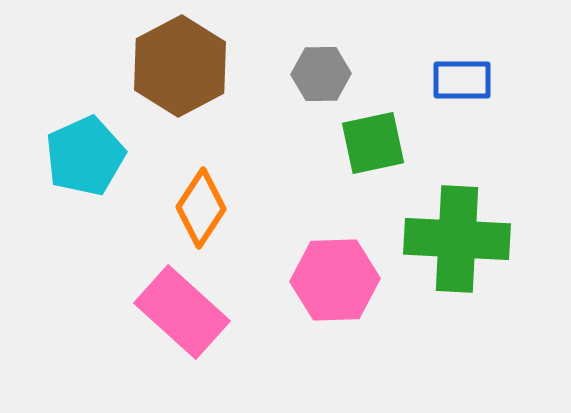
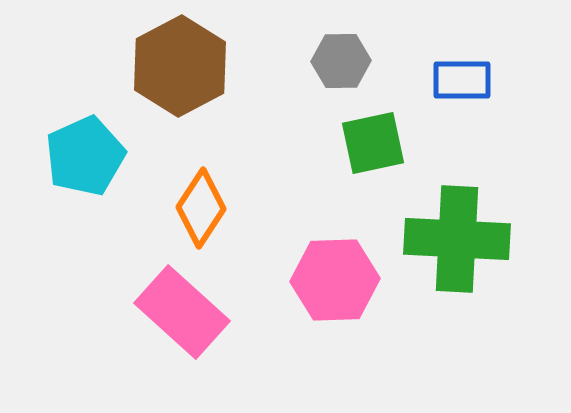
gray hexagon: moved 20 px right, 13 px up
